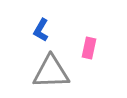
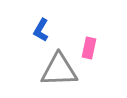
gray triangle: moved 8 px right, 2 px up
